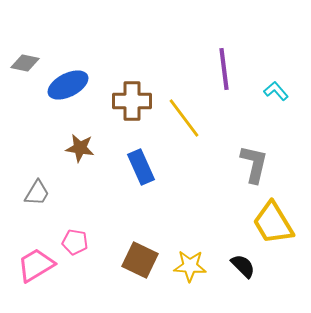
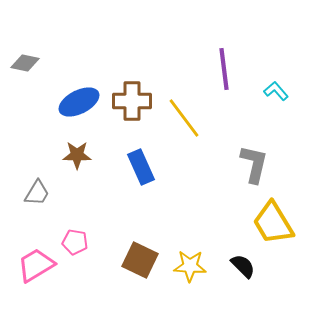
blue ellipse: moved 11 px right, 17 px down
brown star: moved 3 px left, 7 px down; rotated 8 degrees counterclockwise
